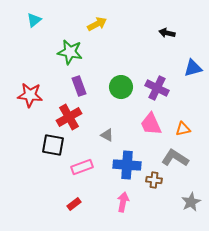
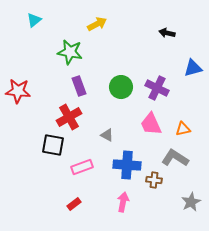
red star: moved 12 px left, 4 px up
